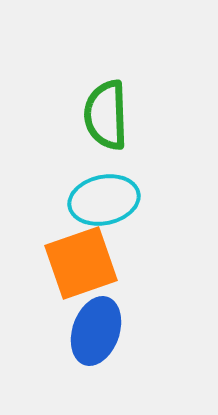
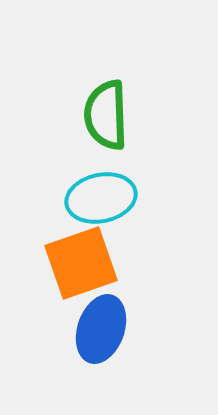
cyan ellipse: moved 3 px left, 2 px up
blue ellipse: moved 5 px right, 2 px up
